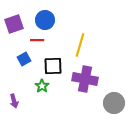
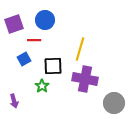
red line: moved 3 px left
yellow line: moved 4 px down
